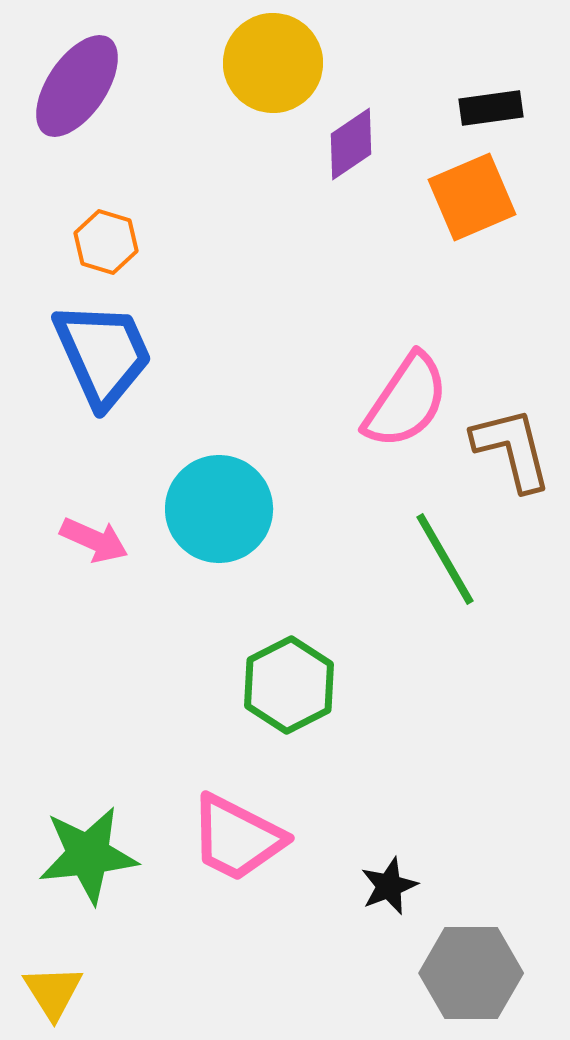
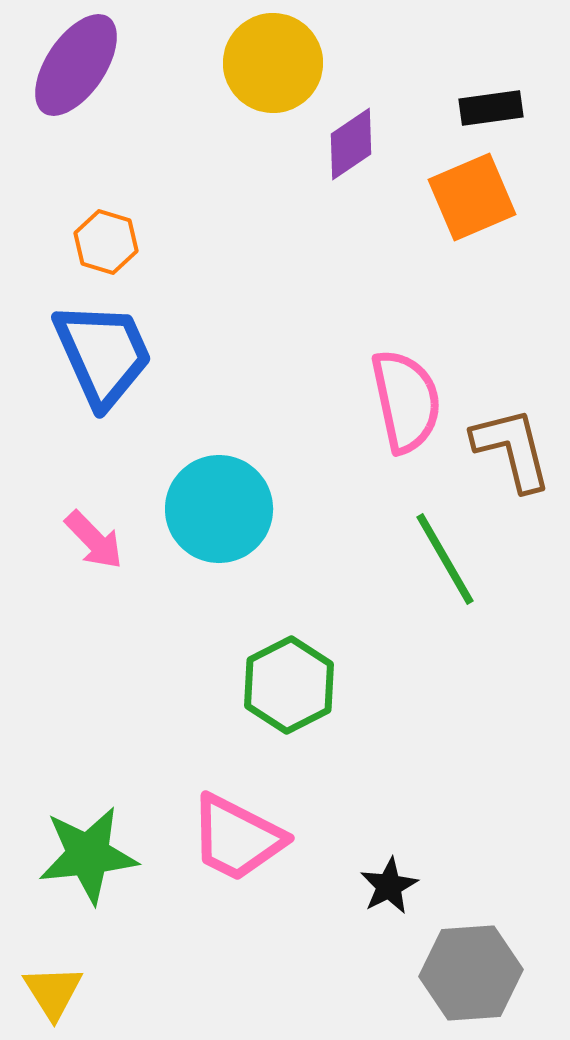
purple ellipse: moved 1 px left, 21 px up
pink semicircle: rotated 46 degrees counterclockwise
pink arrow: rotated 22 degrees clockwise
black star: rotated 6 degrees counterclockwise
gray hexagon: rotated 4 degrees counterclockwise
